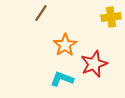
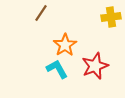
red star: moved 1 px right, 2 px down
cyan L-shape: moved 5 px left, 10 px up; rotated 40 degrees clockwise
